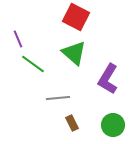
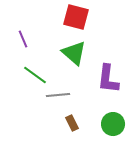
red square: rotated 12 degrees counterclockwise
purple line: moved 5 px right
green line: moved 2 px right, 11 px down
purple L-shape: rotated 24 degrees counterclockwise
gray line: moved 3 px up
green circle: moved 1 px up
